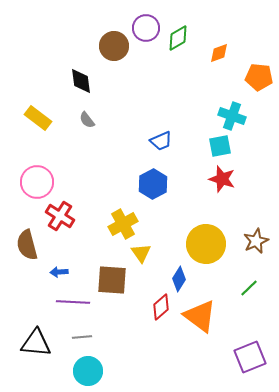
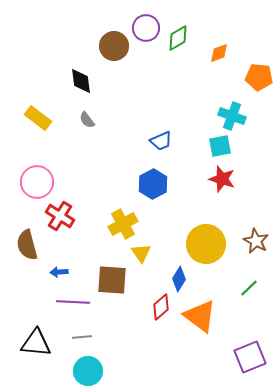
brown star: rotated 20 degrees counterclockwise
